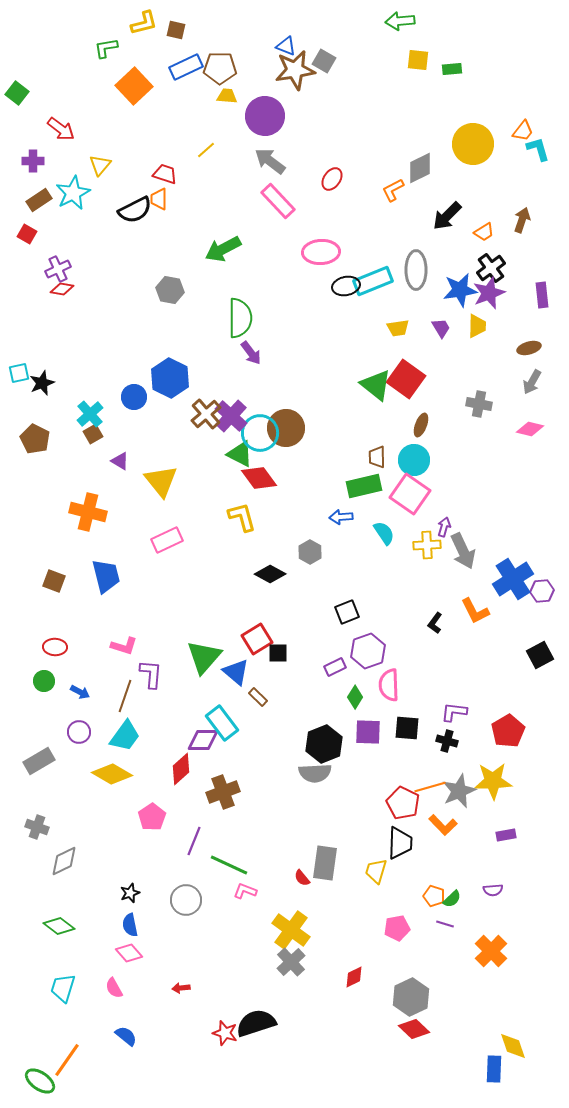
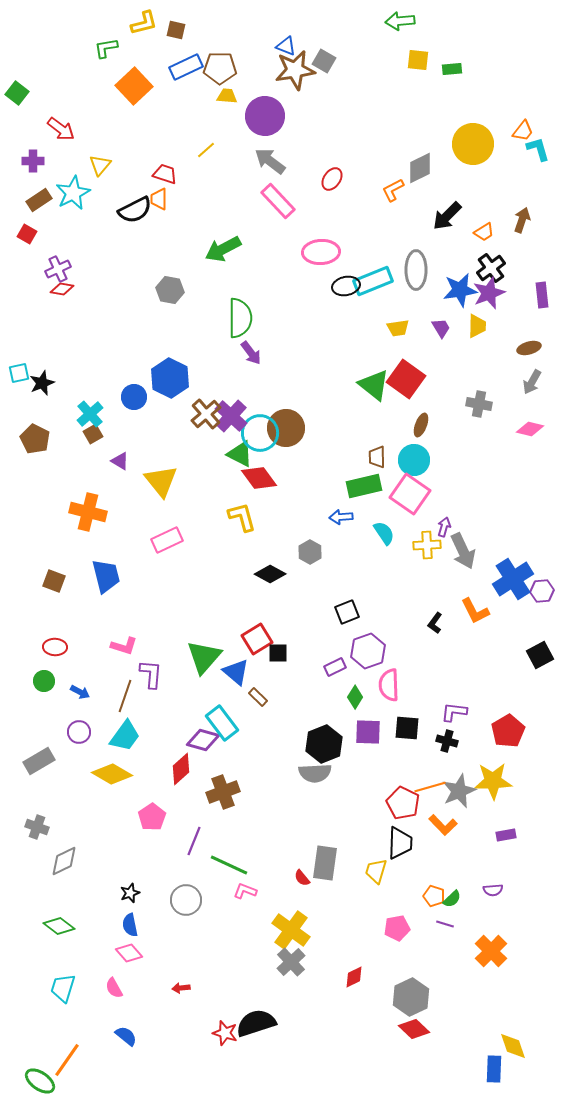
green triangle at (376, 385): moved 2 px left
purple diamond at (203, 740): rotated 16 degrees clockwise
